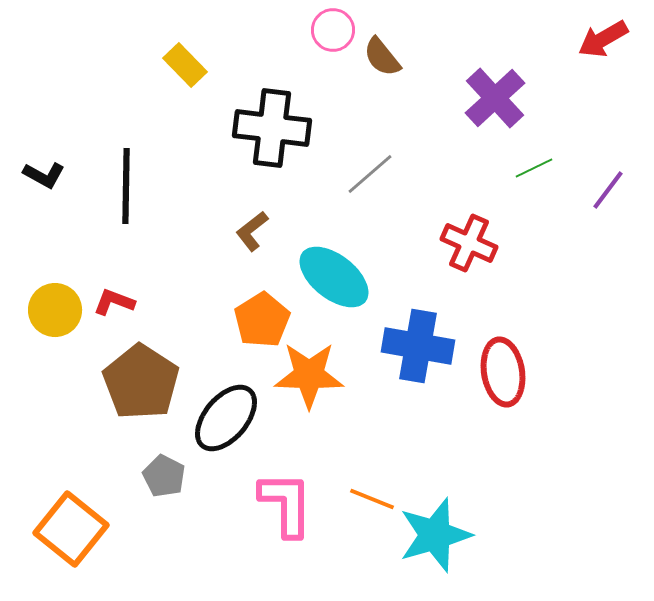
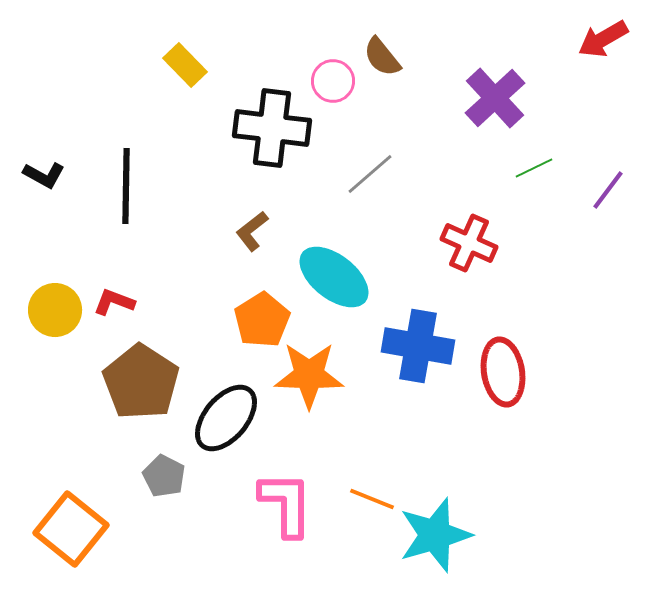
pink circle: moved 51 px down
